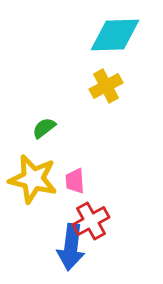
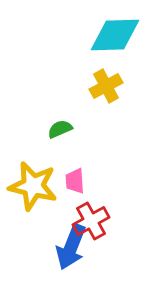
green semicircle: moved 16 px right, 1 px down; rotated 15 degrees clockwise
yellow star: moved 7 px down
blue arrow: rotated 15 degrees clockwise
